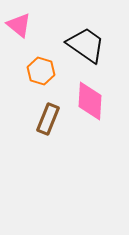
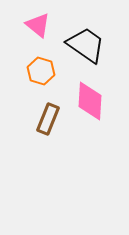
pink triangle: moved 19 px right
